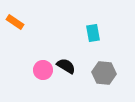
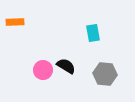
orange rectangle: rotated 36 degrees counterclockwise
gray hexagon: moved 1 px right, 1 px down
